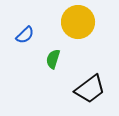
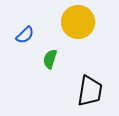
green semicircle: moved 3 px left
black trapezoid: moved 2 px down; rotated 44 degrees counterclockwise
